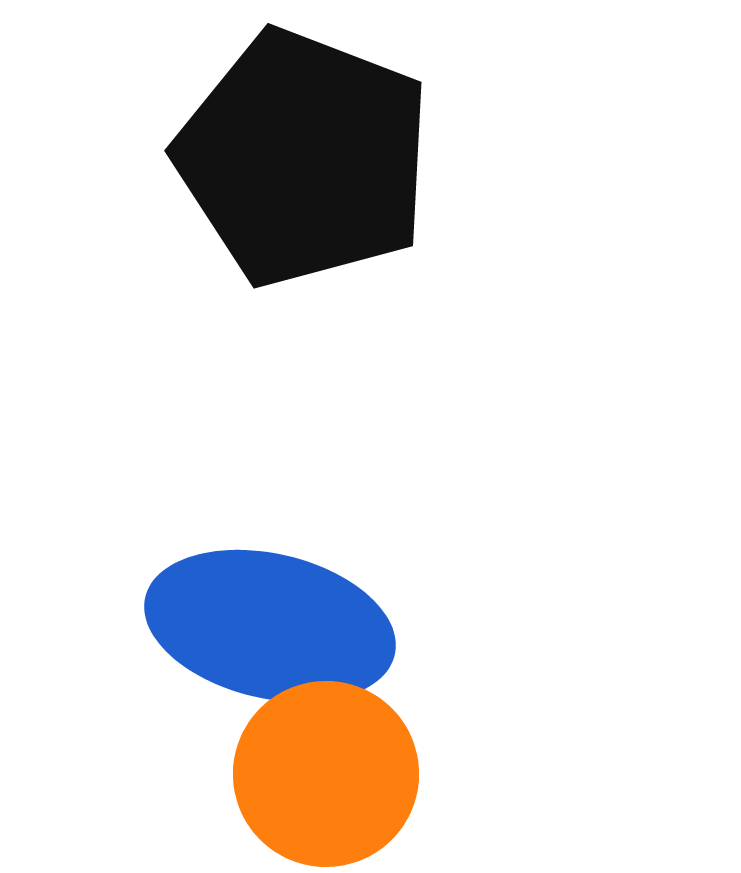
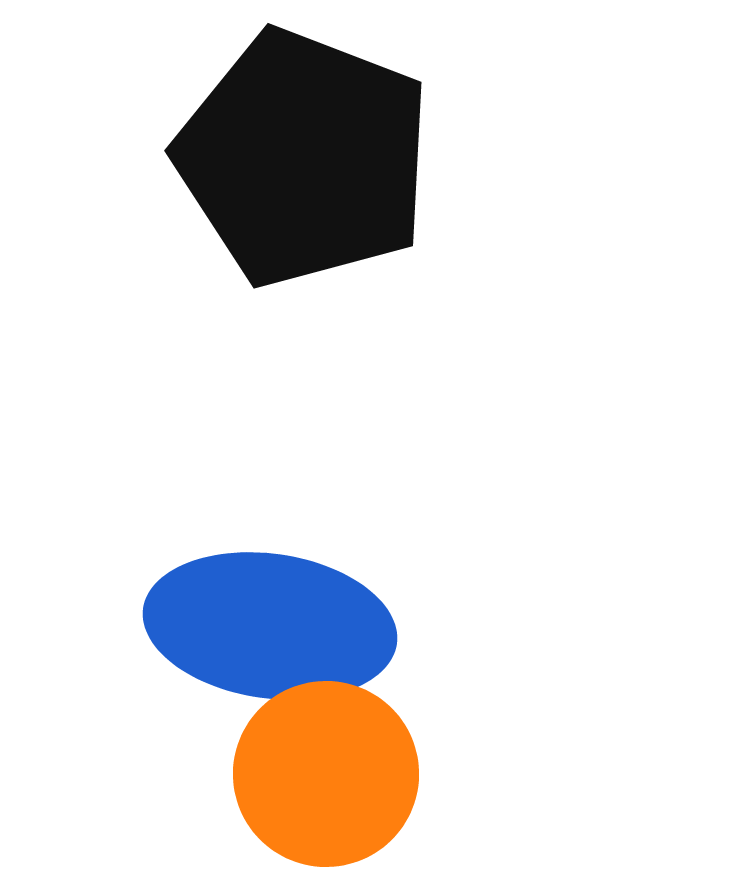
blue ellipse: rotated 5 degrees counterclockwise
